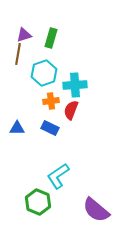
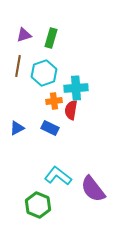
brown line: moved 12 px down
cyan cross: moved 1 px right, 3 px down
orange cross: moved 3 px right
red semicircle: rotated 12 degrees counterclockwise
blue triangle: rotated 28 degrees counterclockwise
cyan L-shape: rotated 72 degrees clockwise
green hexagon: moved 3 px down
purple semicircle: moved 3 px left, 21 px up; rotated 12 degrees clockwise
